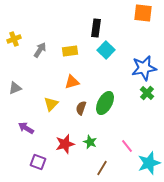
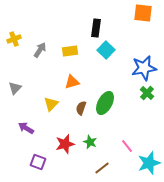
gray triangle: rotated 24 degrees counterclockwise
brown line: rotated 21 degrees clockwise
